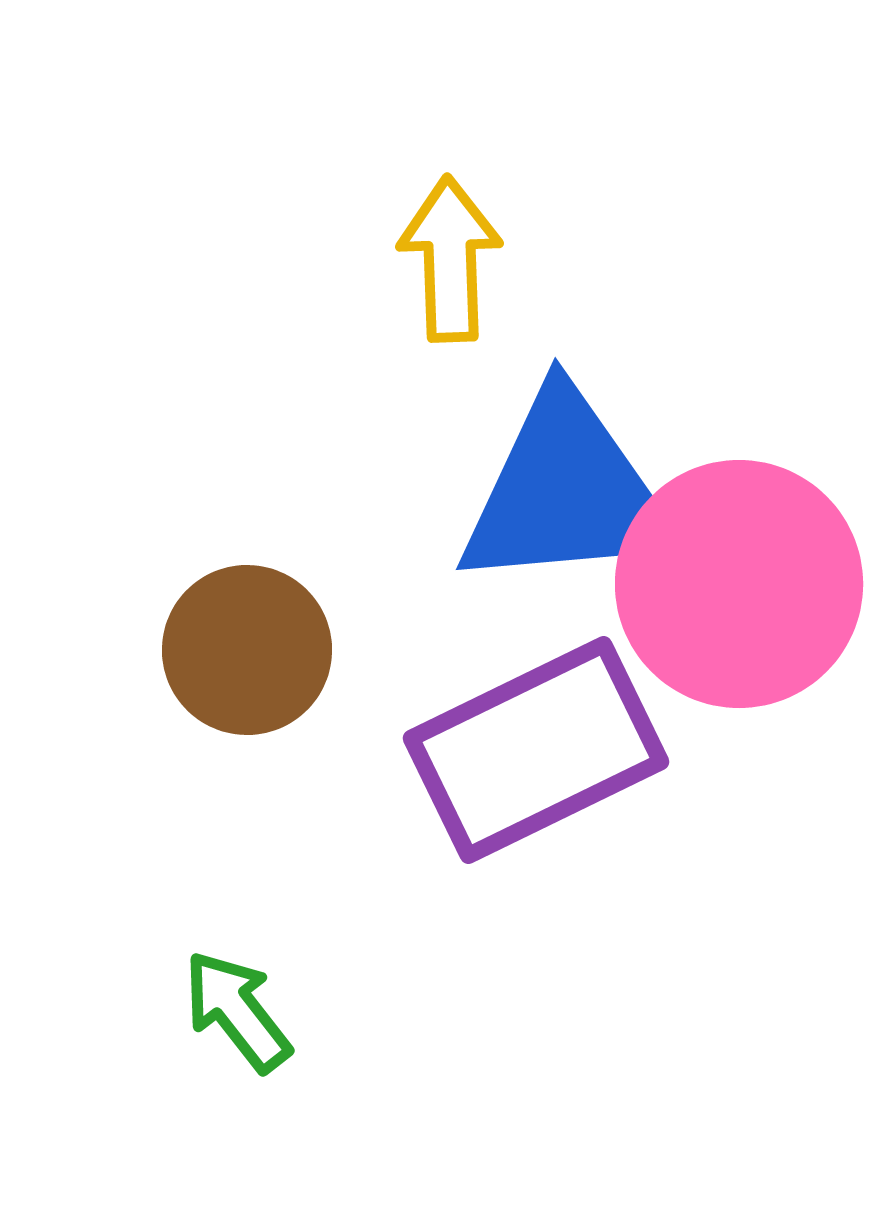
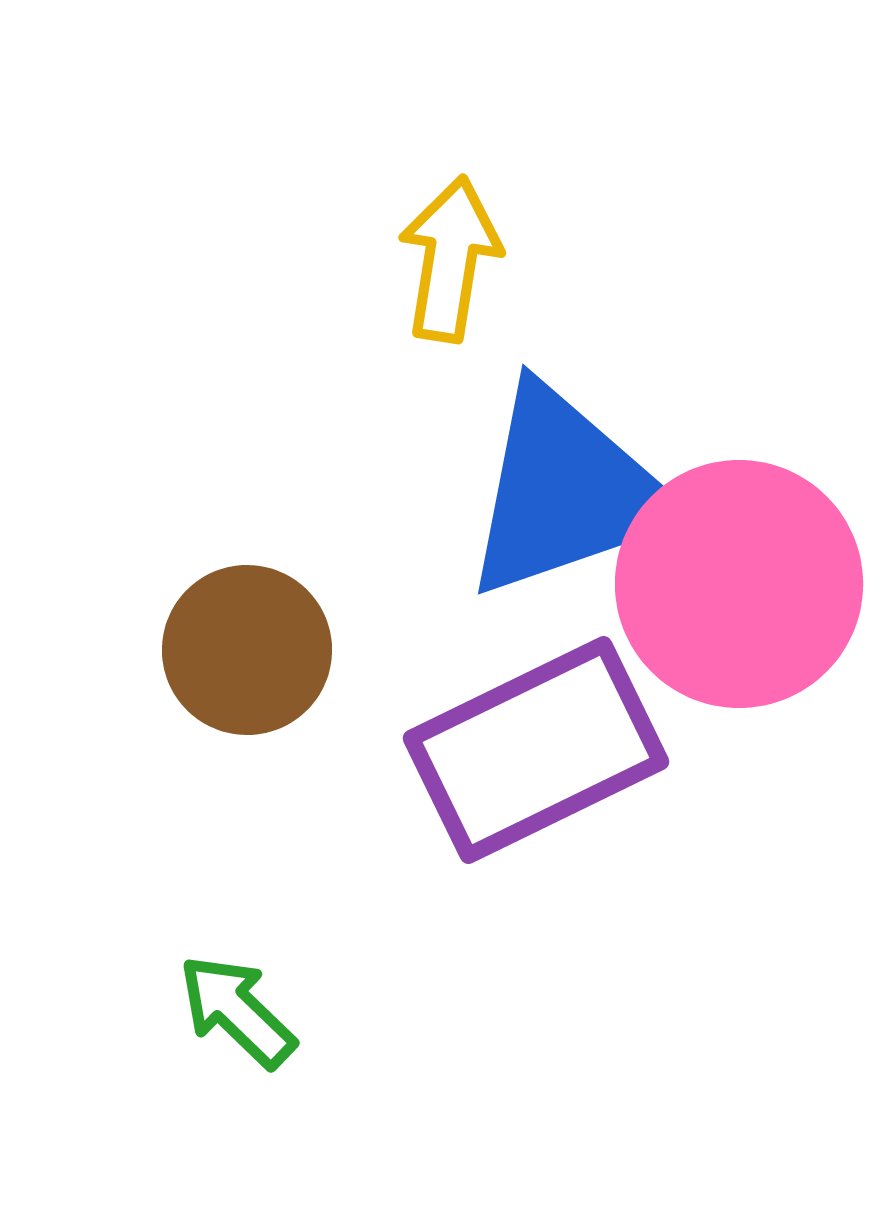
yellow arrow: rotated 11 degrees clockwise
blue triangle: rotated 14 degrees counterclockwise
green arrow: rotated 8 degrees counterclockwise
